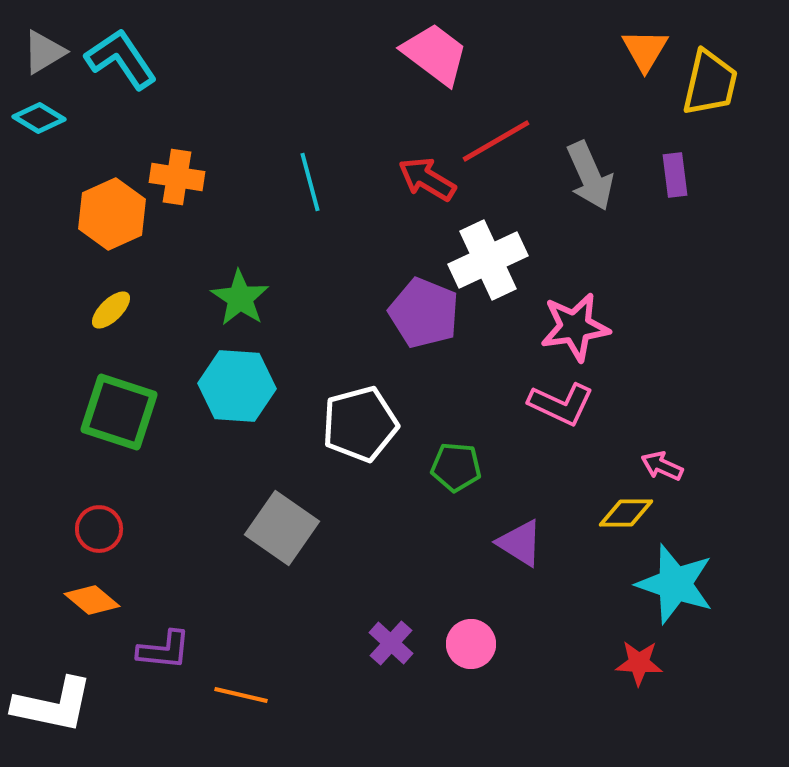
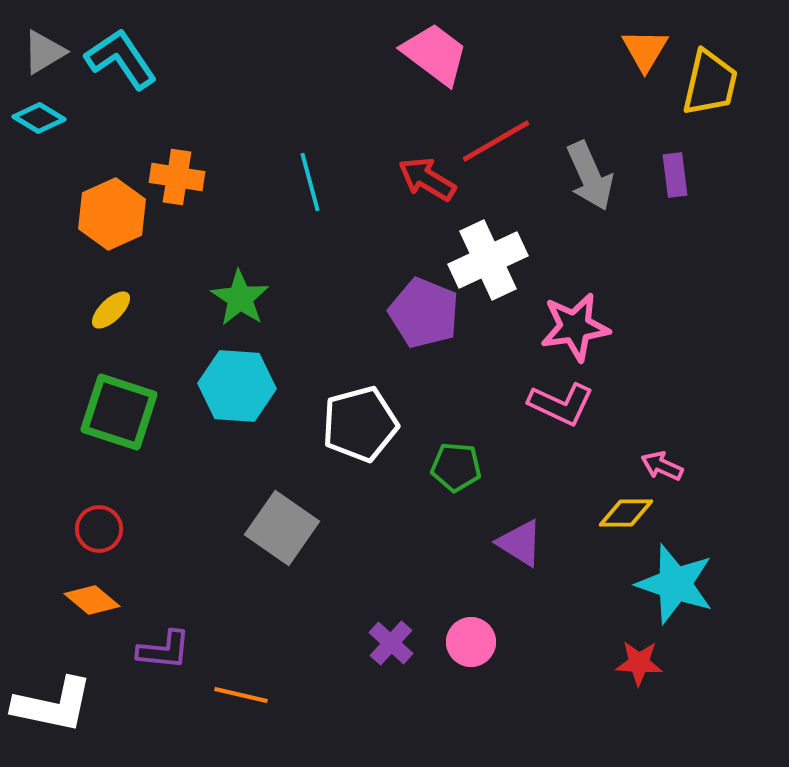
pink circle: moved 2 px up
